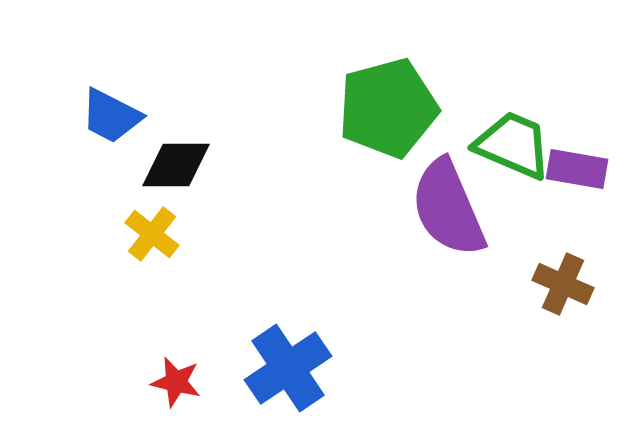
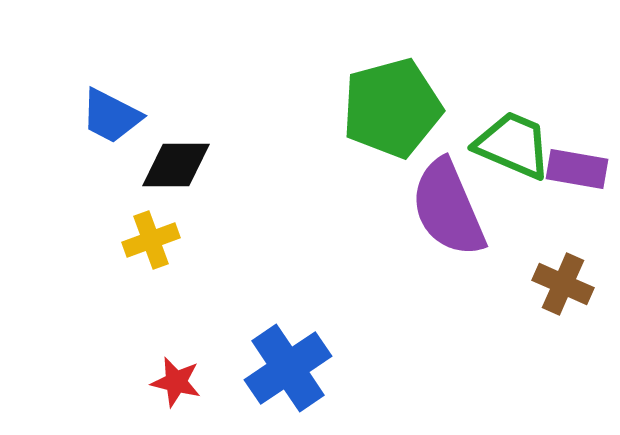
green pentagon: moved 4 px right
yellow cross: moved 1 px left, 6 px down; rotated 32 degrees clockwise
